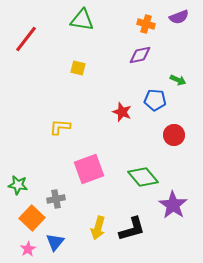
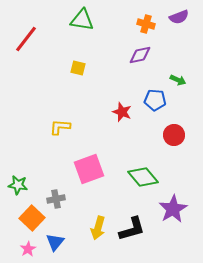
purple star: moved 4 px down; rotated 8 degrees clockwise
